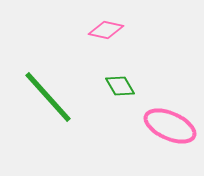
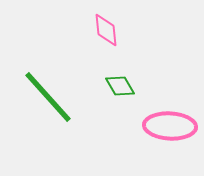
pink diamond: rotated 72 degrees clockwise
pink ellipse: rotated 21 degrees counterclockwise
